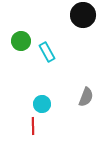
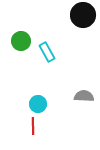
gray semicircle: moved 2 px left, 1 px up; rotated 108 degrees counterclockwise
cyan circle: moved 4 px left
